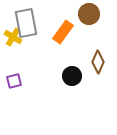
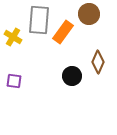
gray rectangle: moved 13 px right, 3 px up; rotated 16 degrees clockwise
purple square: rotated 21 degrees clockwise
